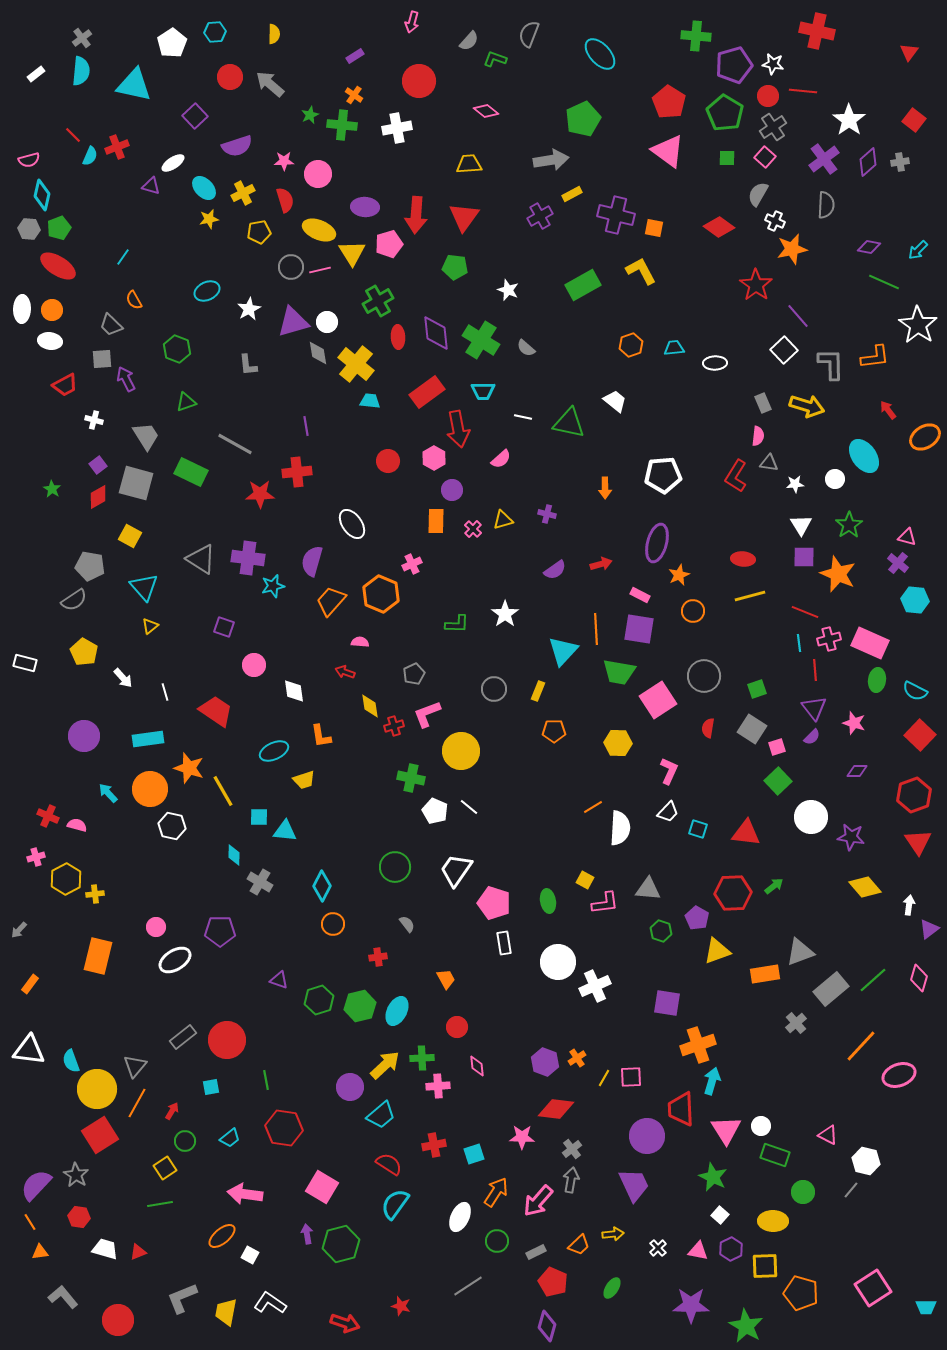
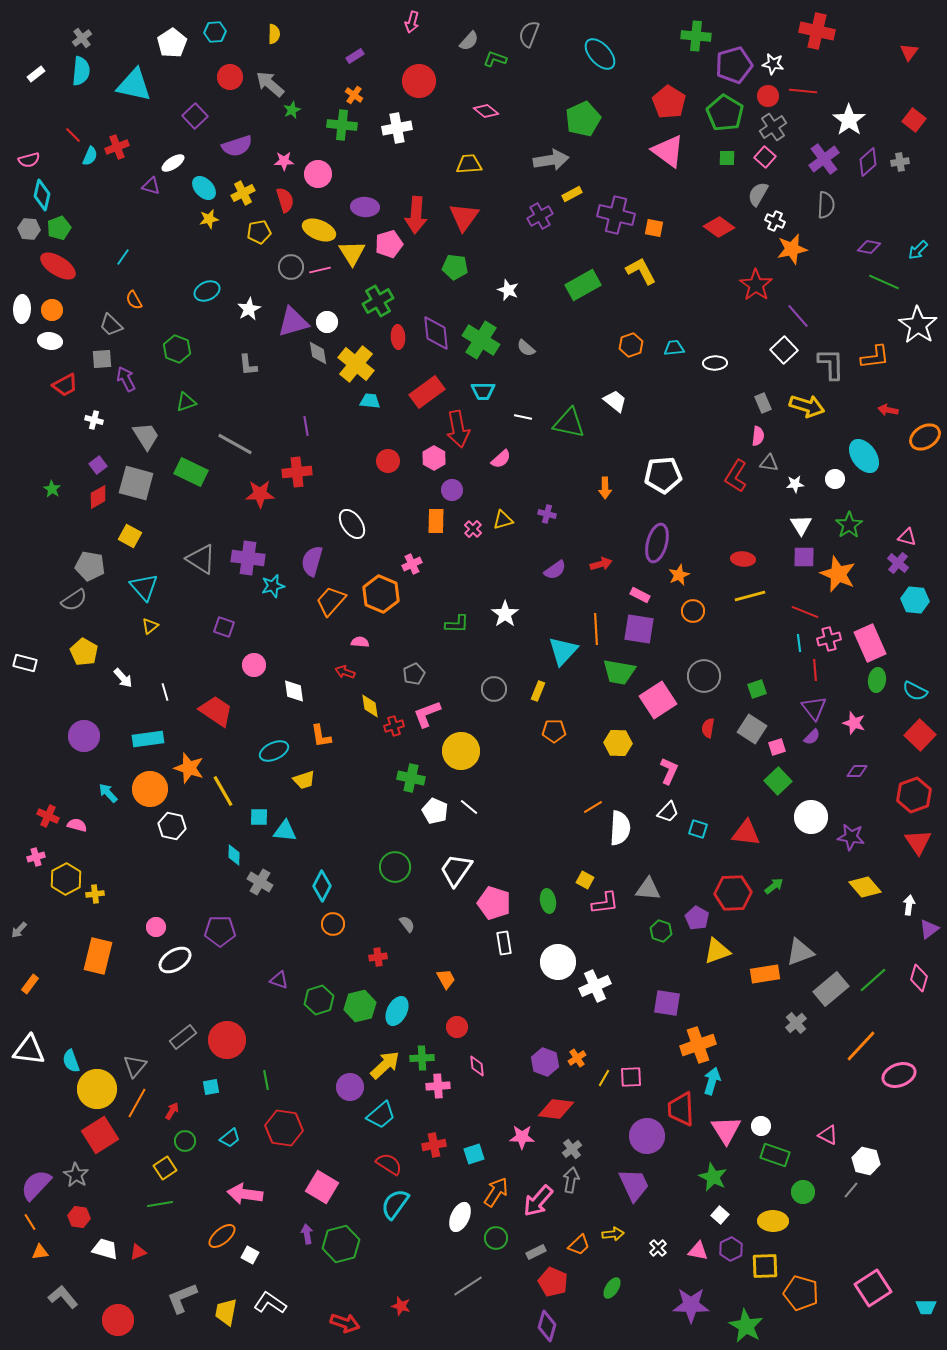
green star at (310, 115): moved 18 px left, 5 px up
red arrow at (888, 410): rotated 42 degrees counterclockwise
pink rectangle at (870, 643): rotated 42 degrees clockwise
green circle at (497, 1241): moved 1 px left, 3 px up
